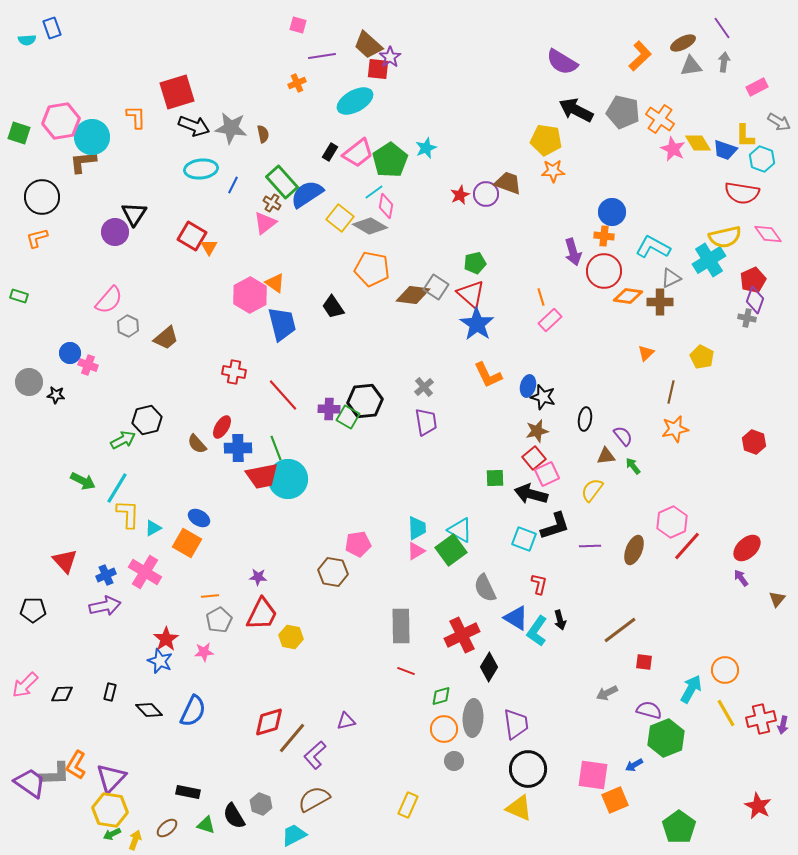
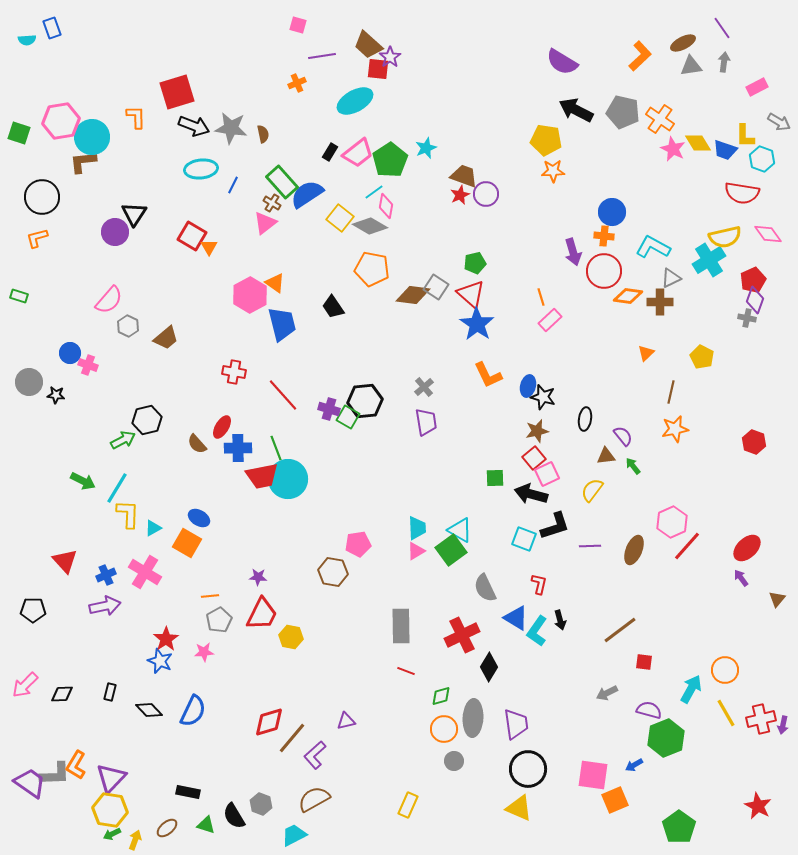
brown trapezoid at (508, 183): moved 44 px left, 7 px up
purple cross at (329, 409): rotated 15 degrees clockwise
